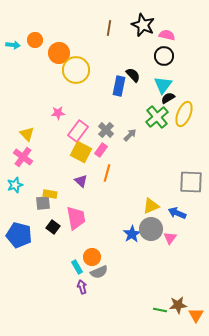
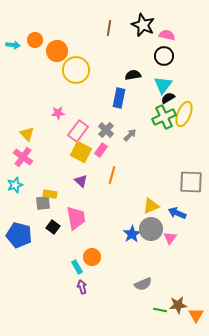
orange circle at (59, 53): moved 2 px left, 2 px up
black semicircle at (133, 75): rotated 56 degrees counterclockwise
blue rectangle at (119, 86): moved 12 px down
green cross at (157, 117): moved 7 px right; rotated 15 degrees clockwise
orange line at (107, 173): moved 5 px right, 2 px down
gray semicircle at (99, 272): moved 44 px right, 12 px down
